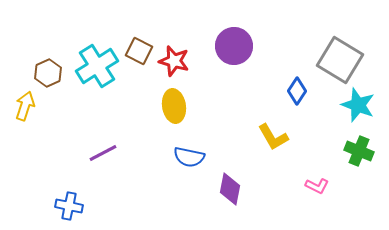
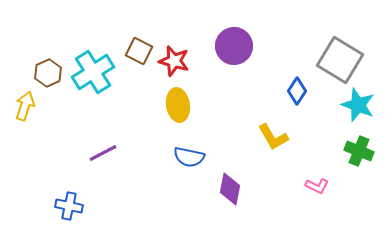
cyan cross: moved 4 px left, 6 px down
yellow ellipse: moved 4 px right, 1 px up
